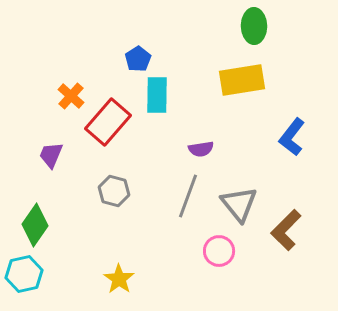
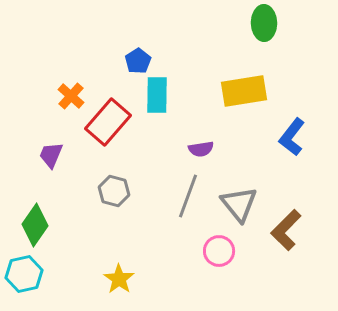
green ellipse: moved 10 px right, 3 px up
blue pentagon: moved 2 px down
yellow rectangle: moved 2 px right, 11 px down
